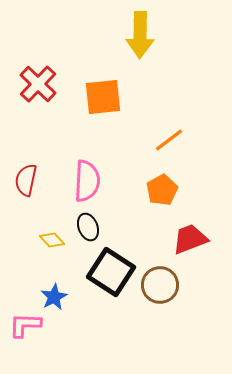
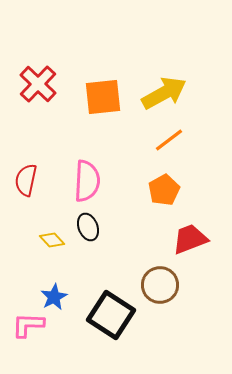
yellow arrow: moved 24 px right, 58 px down; rotated 120 degrees counterclockwise
orange pentagon: moved 2 px right
black square: moved 43 px down
pink L-shape: moved 3 px right
